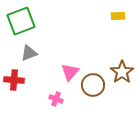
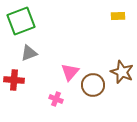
brown star: rotated 15 degrees counterclockwise
